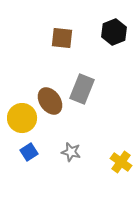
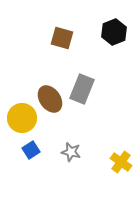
brown square: rotated 10 degrees clockwise
brown ellipse: moved 2 px up
blue square: moved 2 px right, 2 px up
